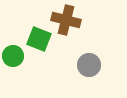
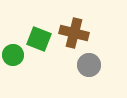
brown cross: moved 8 px right, 13 px down
green circle: moved 1 px up
